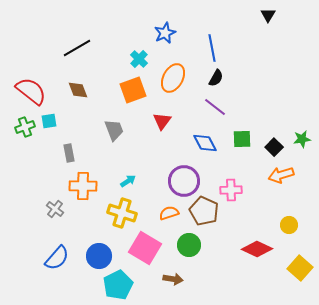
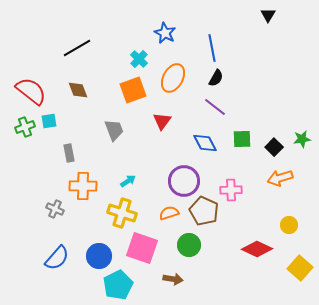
blue star: rotated 20 degrees counterclockwise
orange arrow: moved 1 px left, 3 px down
gray cross: rotated 12 degrees counterclockwise
pink square: moved 3 px left; rotated 12 degrees counterclockwise
